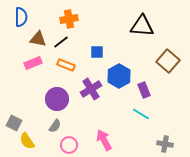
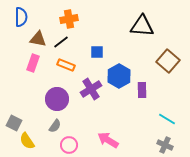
pink rectangle: rotated 48 degrees counterclockwise
purple rectangle: moved 2 px left; rotated 21 degrees clockwise
cyan line: moved 26 px right, 5 px down
pink arrow: moved 4 px right; rotated 30 degrees counterclockwise
gray cross: moved 1 px down; rotated 14 degrees clockwise
